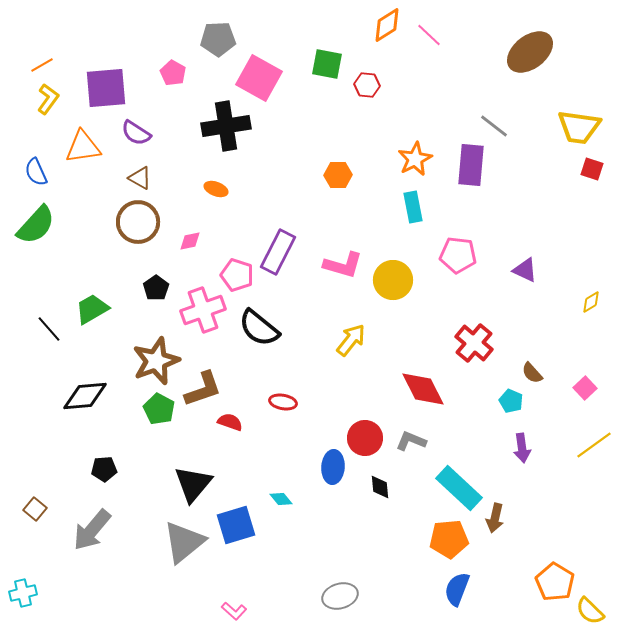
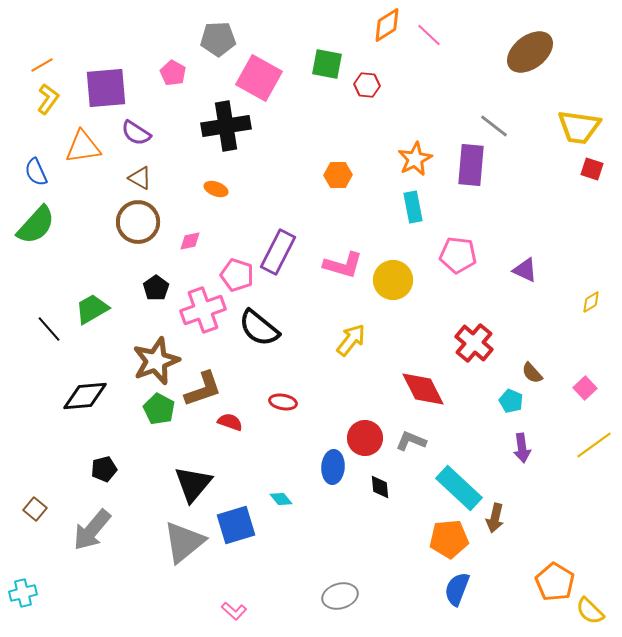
black pentagon at (104, 469): rotated 10 degrees counterclockwise
